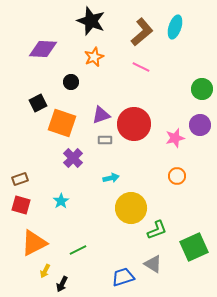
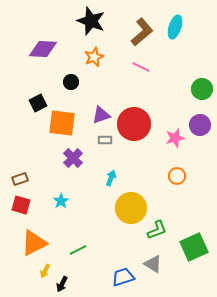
orange square: rotated 12 degrees counterclockwise
cyan arrow: rotated 56 degrees counterclockwise
